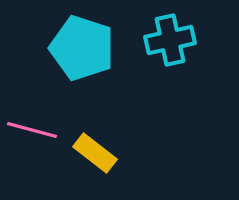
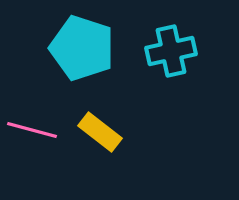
cyan cross: moved 1 px right, 11 px down
yellow rectangle: moved 5 px right, 21 px up
